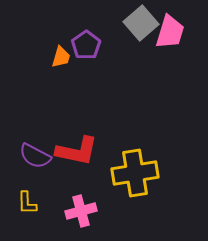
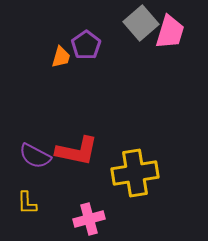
pink cross: moved 8 px right, 8 px down
